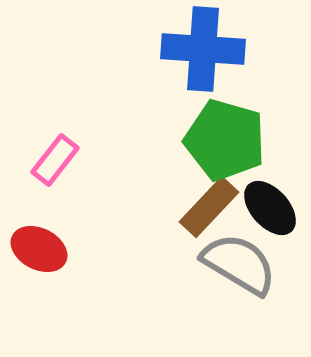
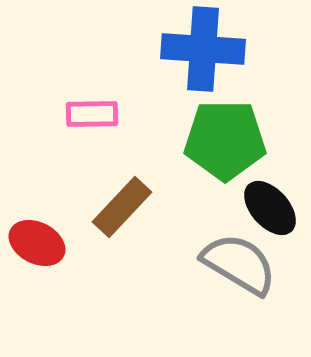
green pentagon: rotated 16 degrees counterclockwise
pink rectangle: moved 37 px right, 46 px up; rotated 51 degrees clockwise
brown rectangle: moved 87 px left
red ellipse: moved 2 px left, 6 px up
